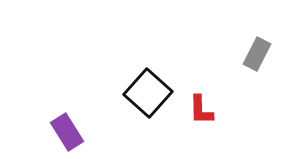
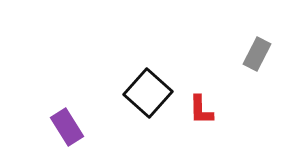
purple rectangle: moved 5 px up
